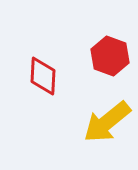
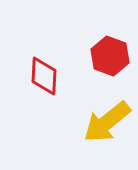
red diamond: moved 1 px right
